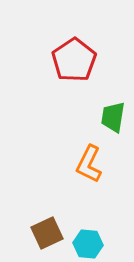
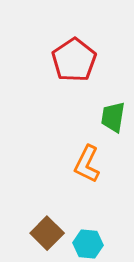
orange L-shape: moved 2 px left
brown square: rotated 20 degrees counterclockwise
